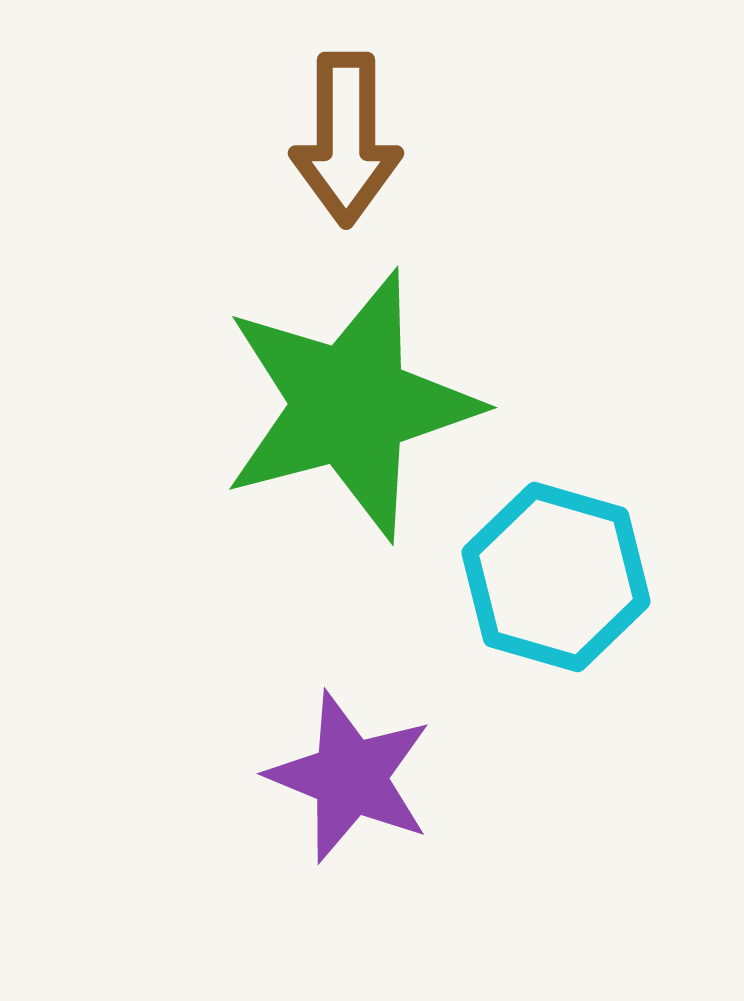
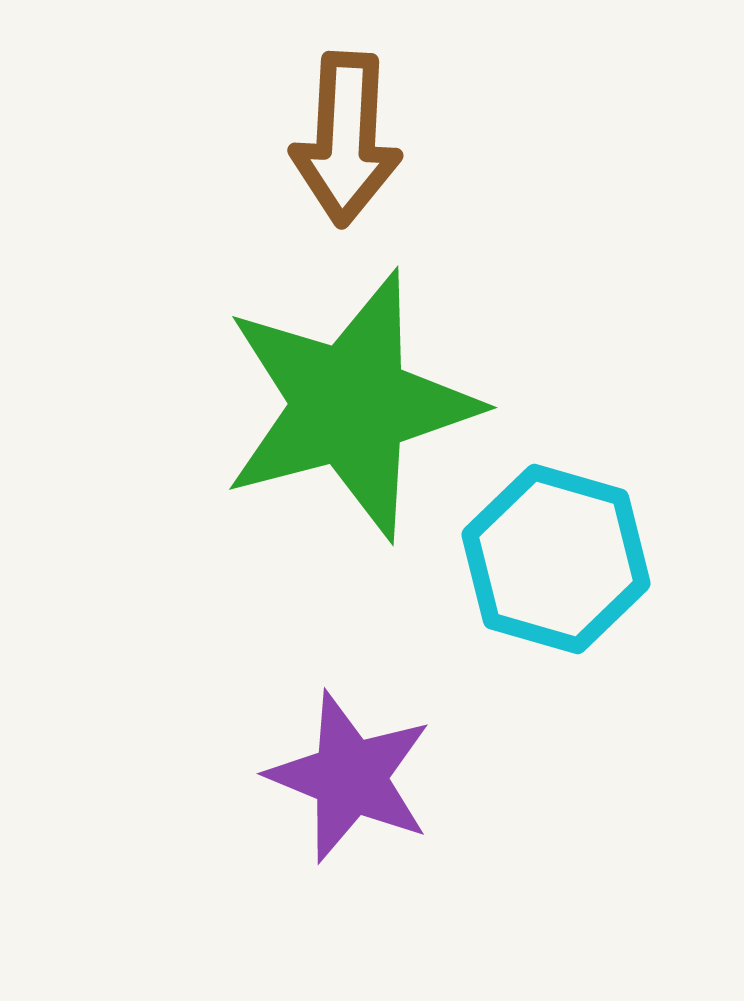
brown arrow: rotated 3 degrees clockwise
cyan hexagon: moved 18 px up
